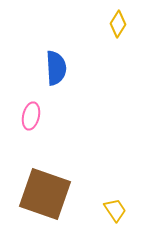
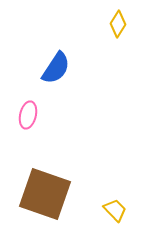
blue semicircle: rotated 36 degrees clockwise
pink ellipse: moved 3 px left, 1 px up
yellow trapezoid: rotated 10 degrees counterclockwise
